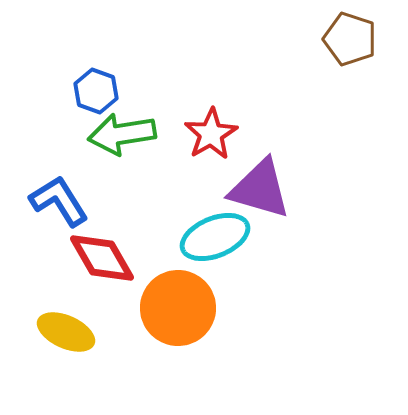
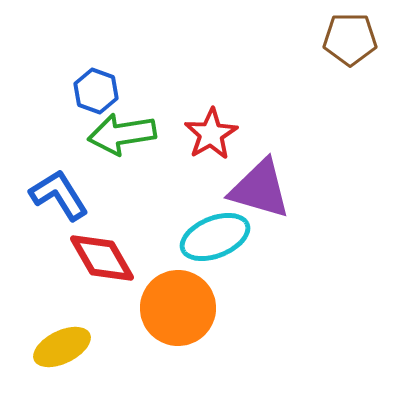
brown pentagon: rotated 18 degrees counterclockwise
blue L-shape: moved 6 px up
yellow ellipse: moved 4 px left, 15 px down; rotated 50 degrees counterclockwise
